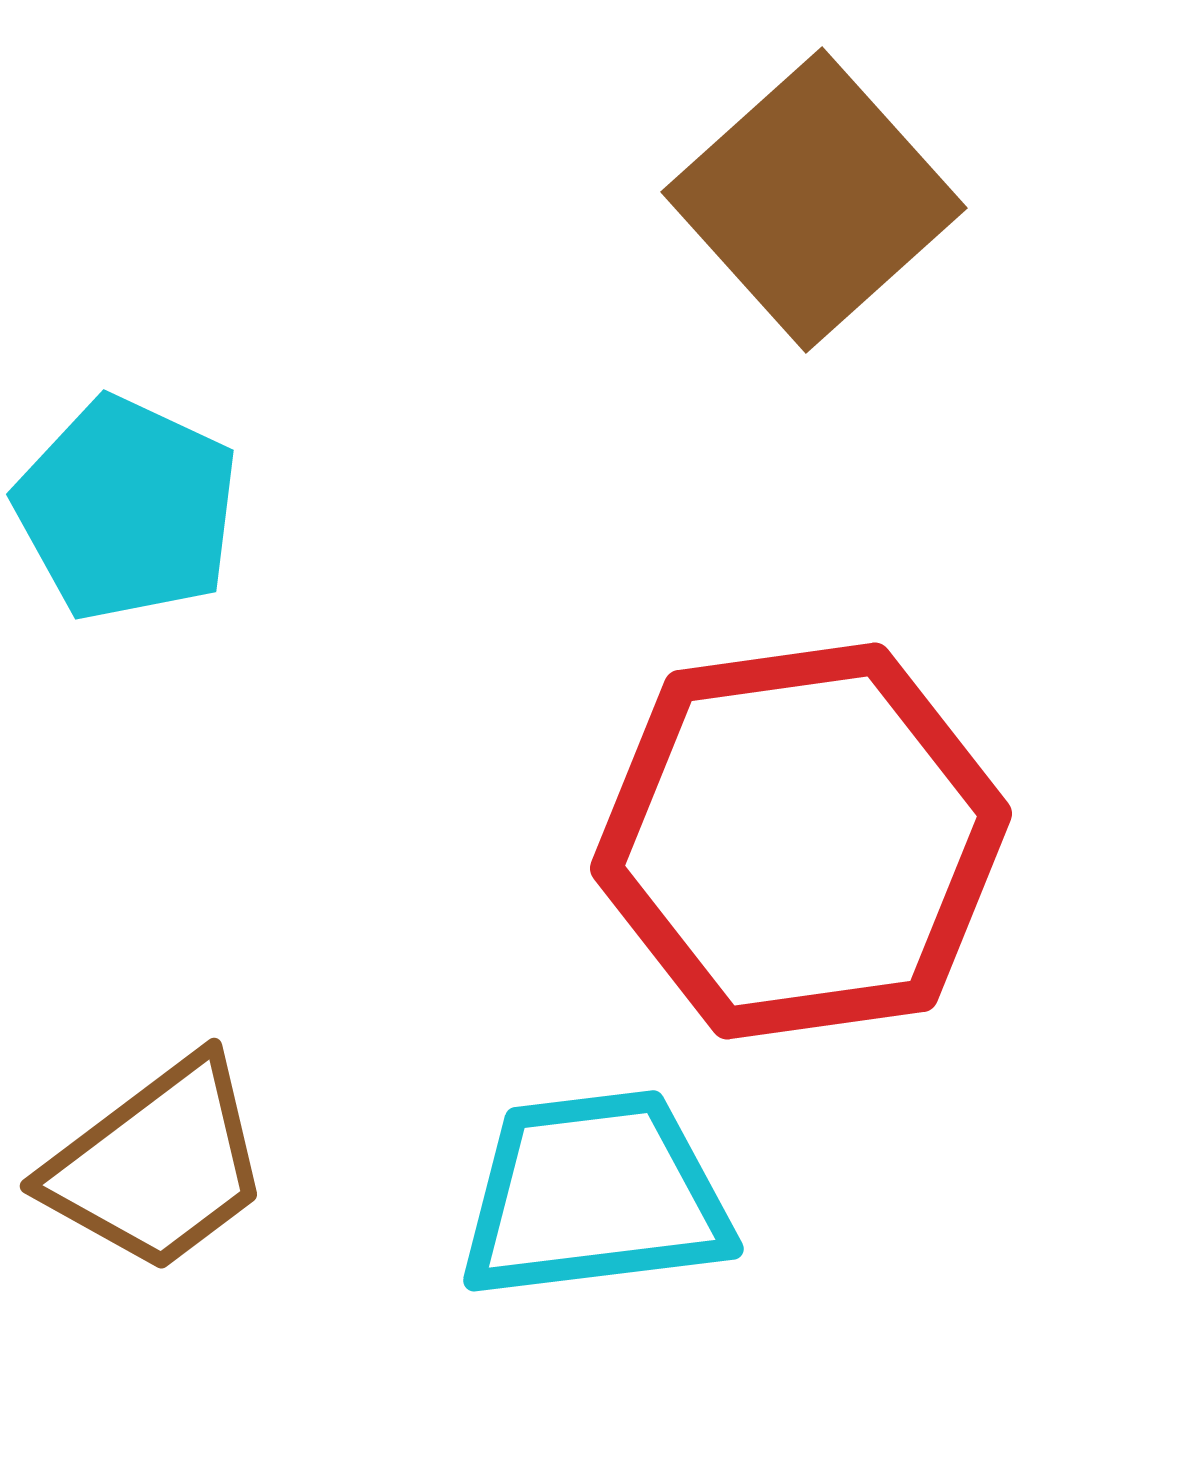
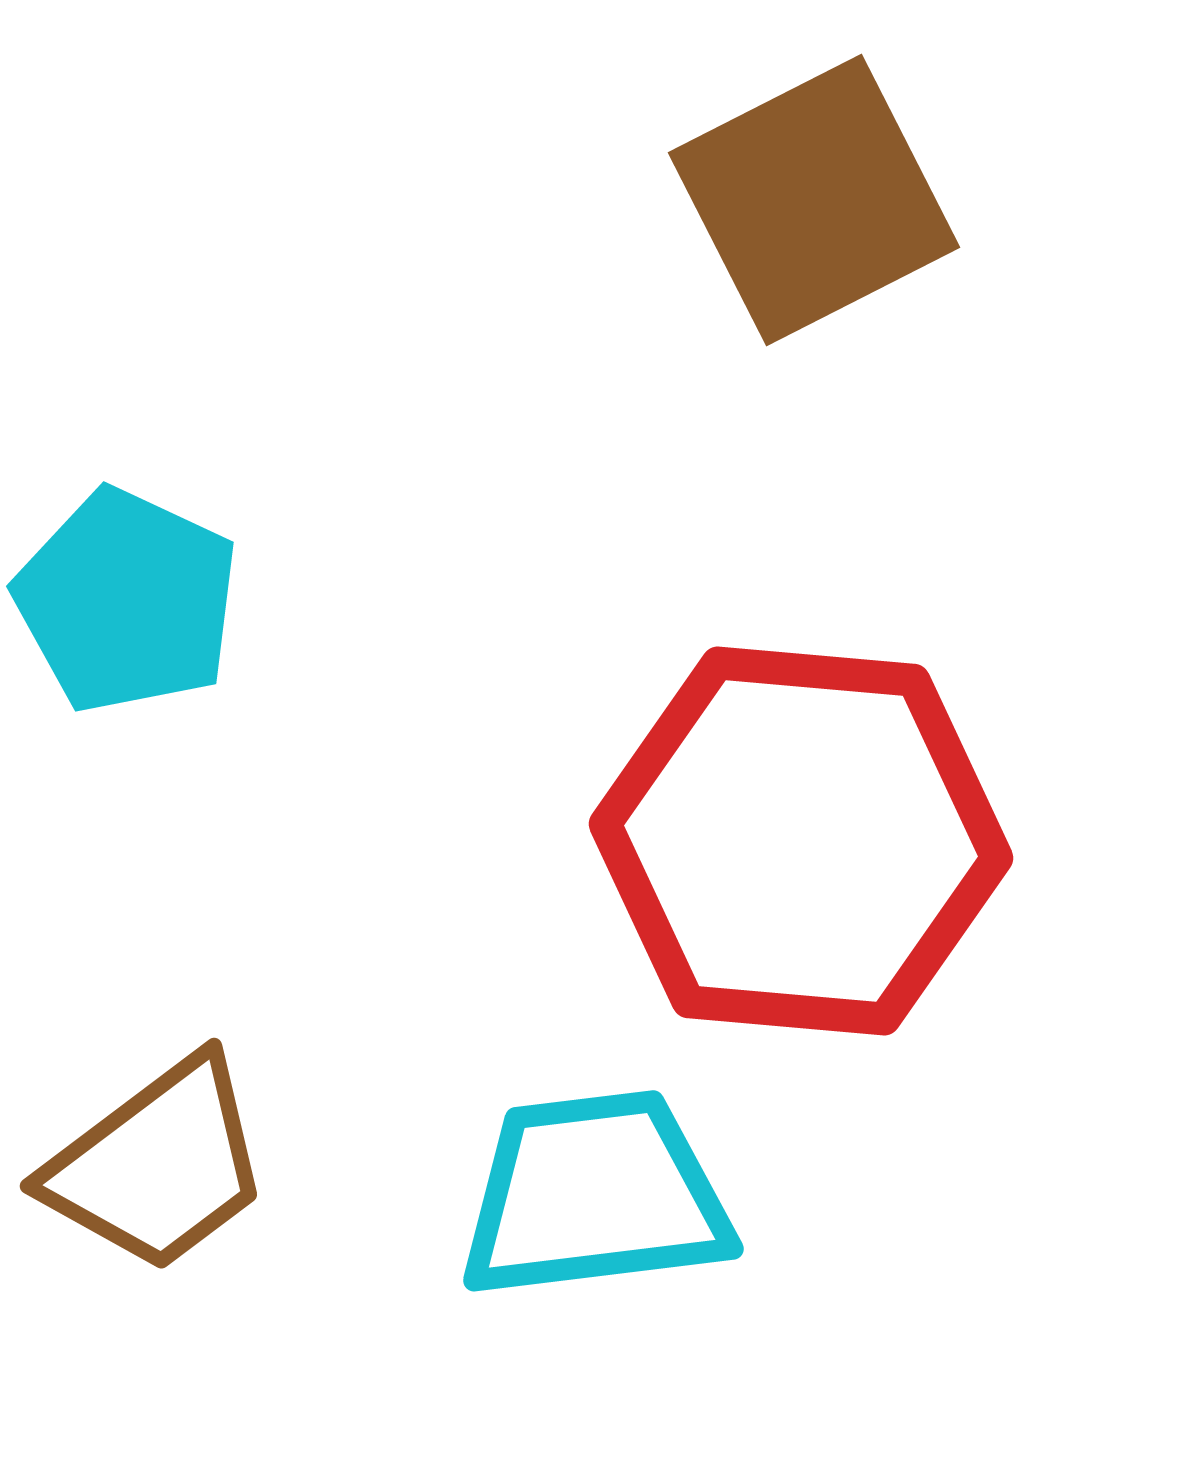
brown square: rotated 15 degrees clockwise
cyan pentagon: moved 92 px down
red hexagon: rotated 13 degrees clockwise
